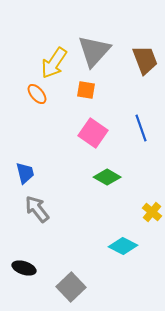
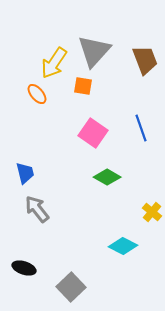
orange square: moved 3 px left, 4 px up
